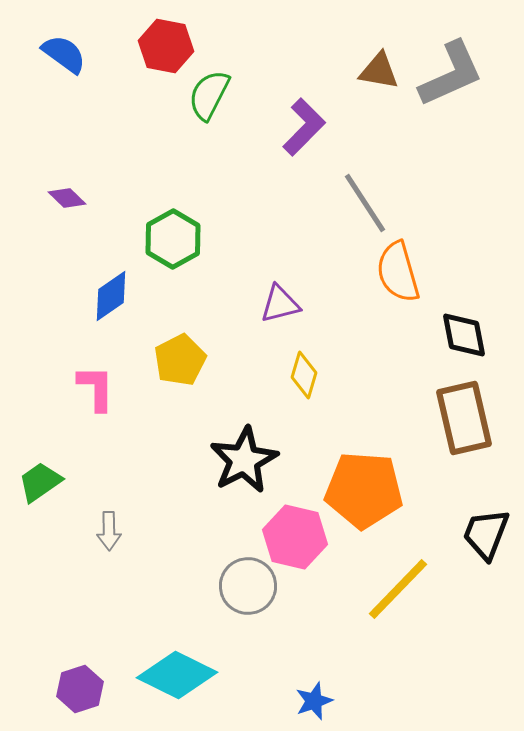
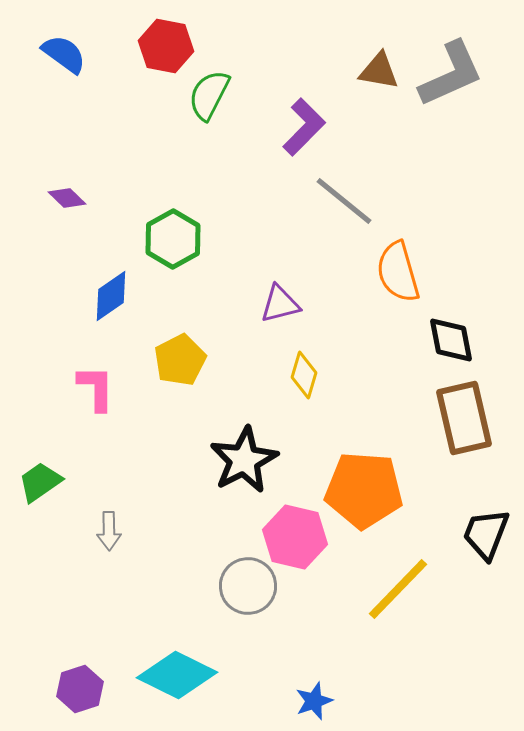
gray line: moved 21 px left, 2 px up; rotated 18 degrees counterclockwise
black diamond: moved 13 px left, 5 px down
